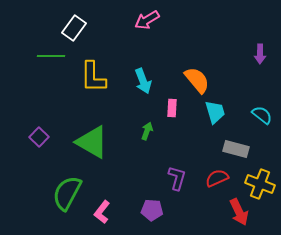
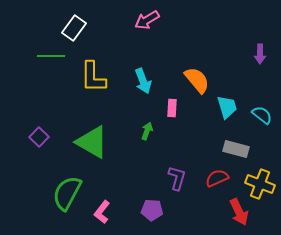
cyan trapezoid: moved 12 px right, 5 px up
